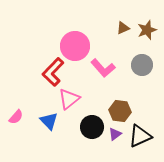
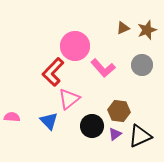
brown hexagon: moved 1 px left
pink semicircle: moved 4 px left; rotated 126 degrees counterclockwise
black circle: moved 1 px up
